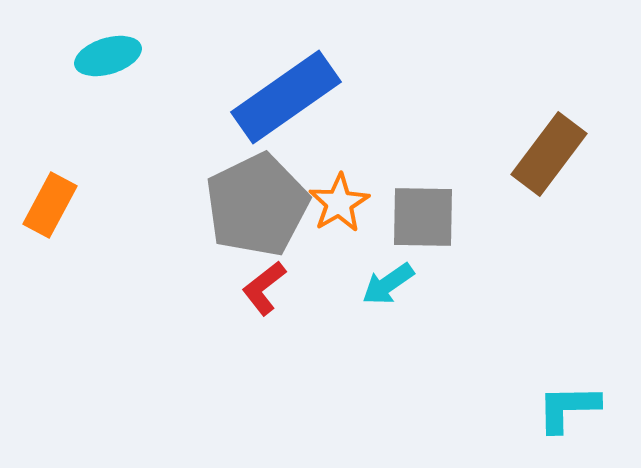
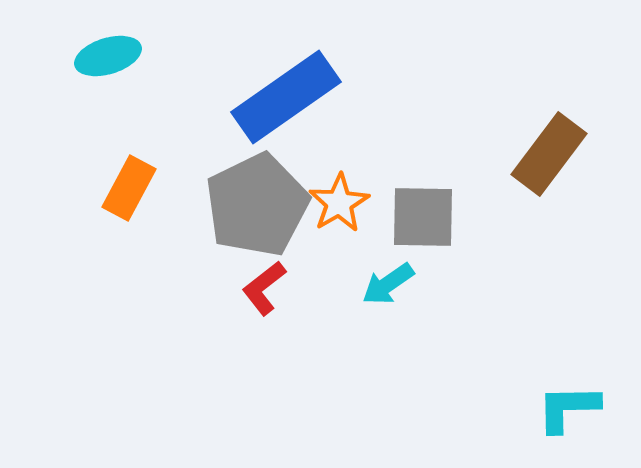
orange rectangle: moved 79 px right, 17 px up
